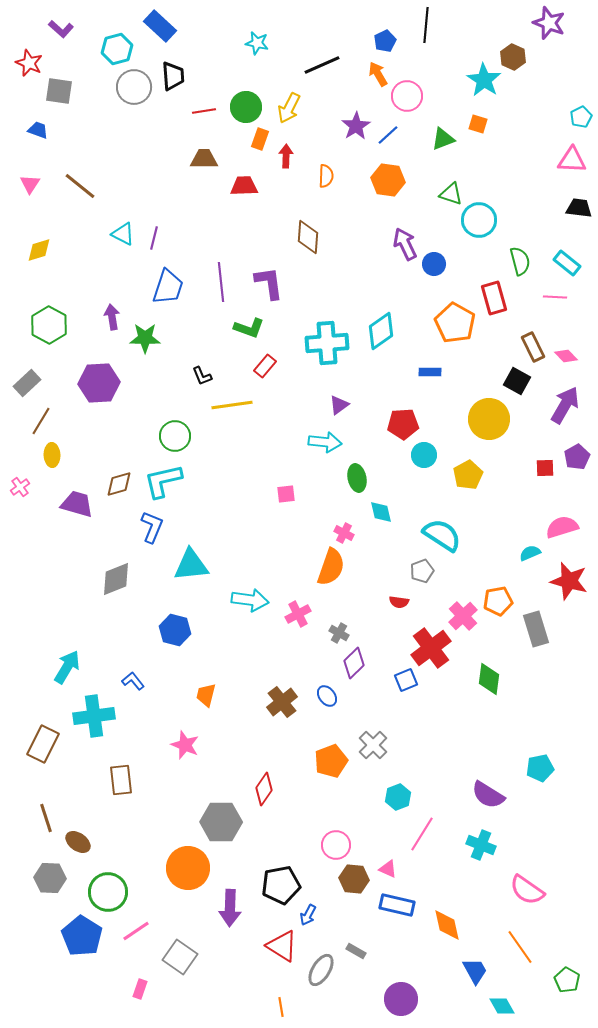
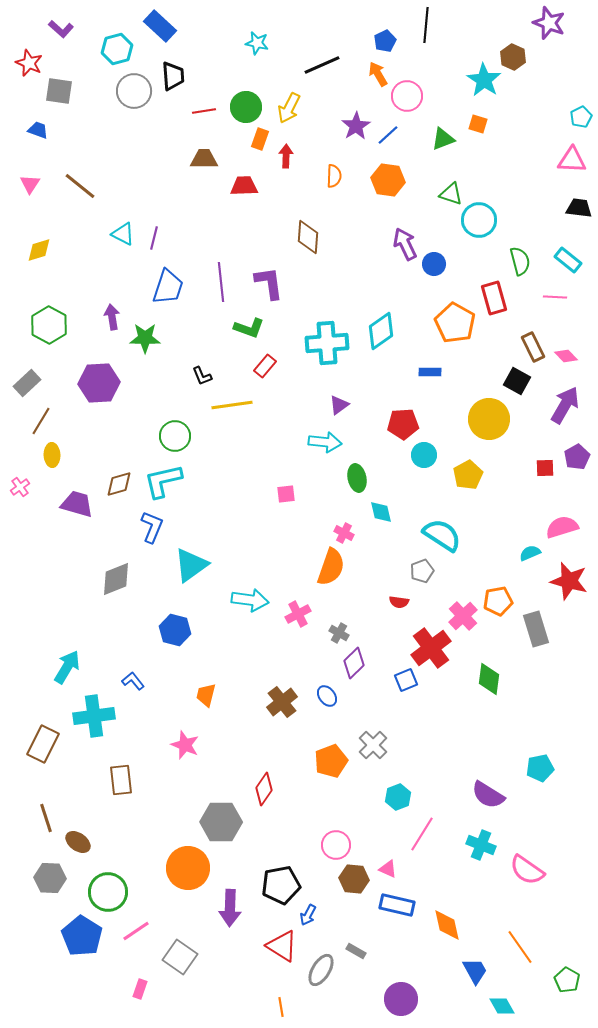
gray circle at (134, 87): moved 4 px down
orange semicircle at (326, 176): moved 8 px right
cyan rectangle at (567, 263): moved 1 px right, 3 px up
cyan triangle at (191, 565): rotated 30 degrees counterclockwise
pink semicircle at (527, 890): moved 20 px up
